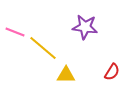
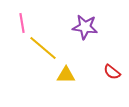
pink line: moved 7 px right, 9 px up; rotated 60 degrees clockwise
red semicircle: rotated 96 degrees clockwise
